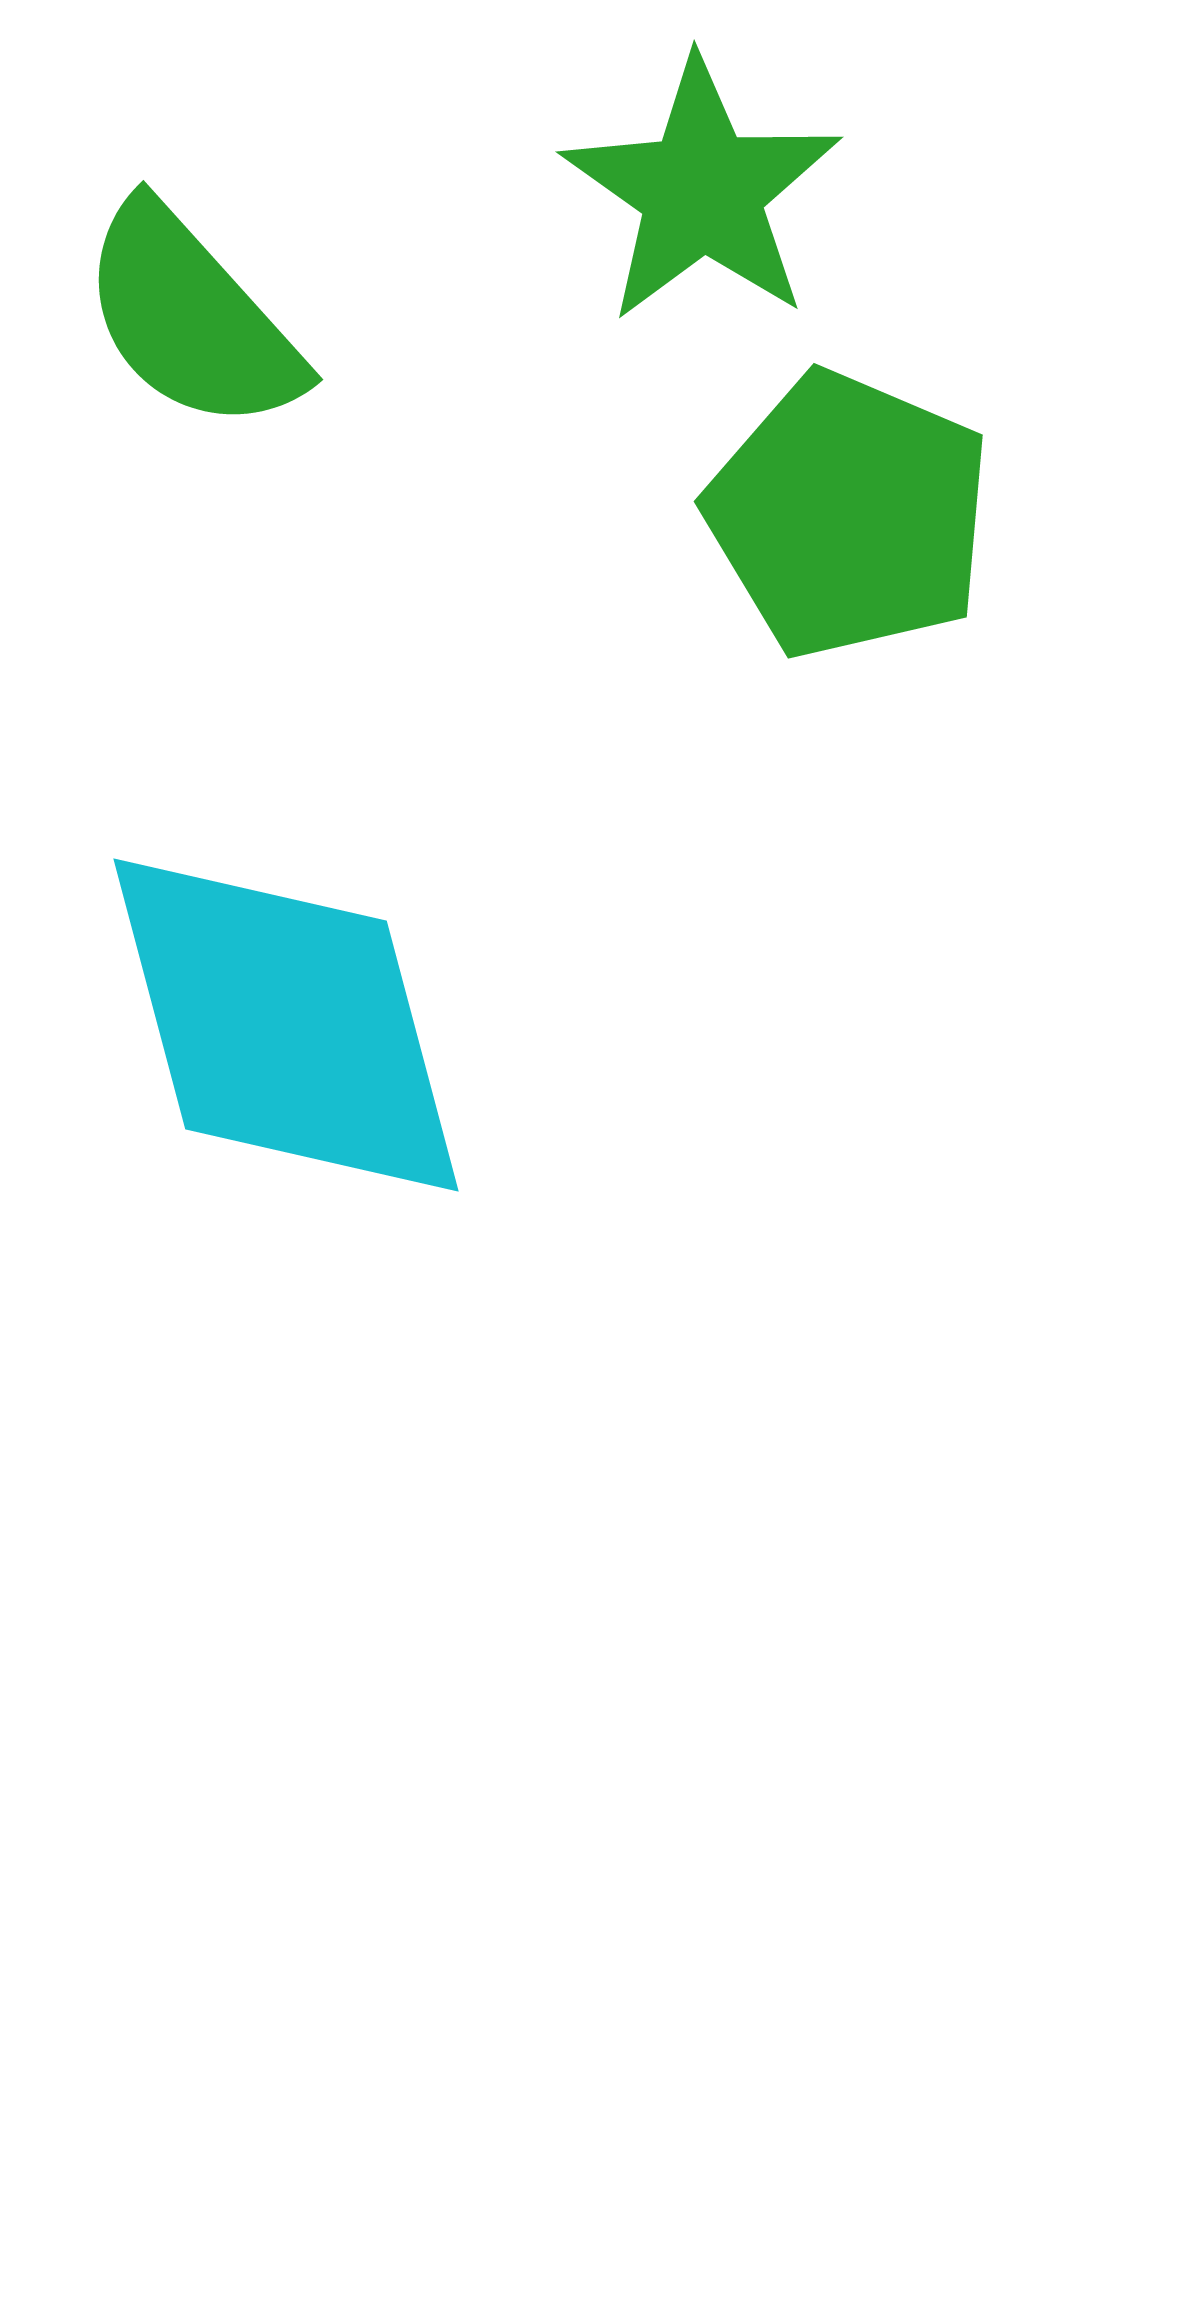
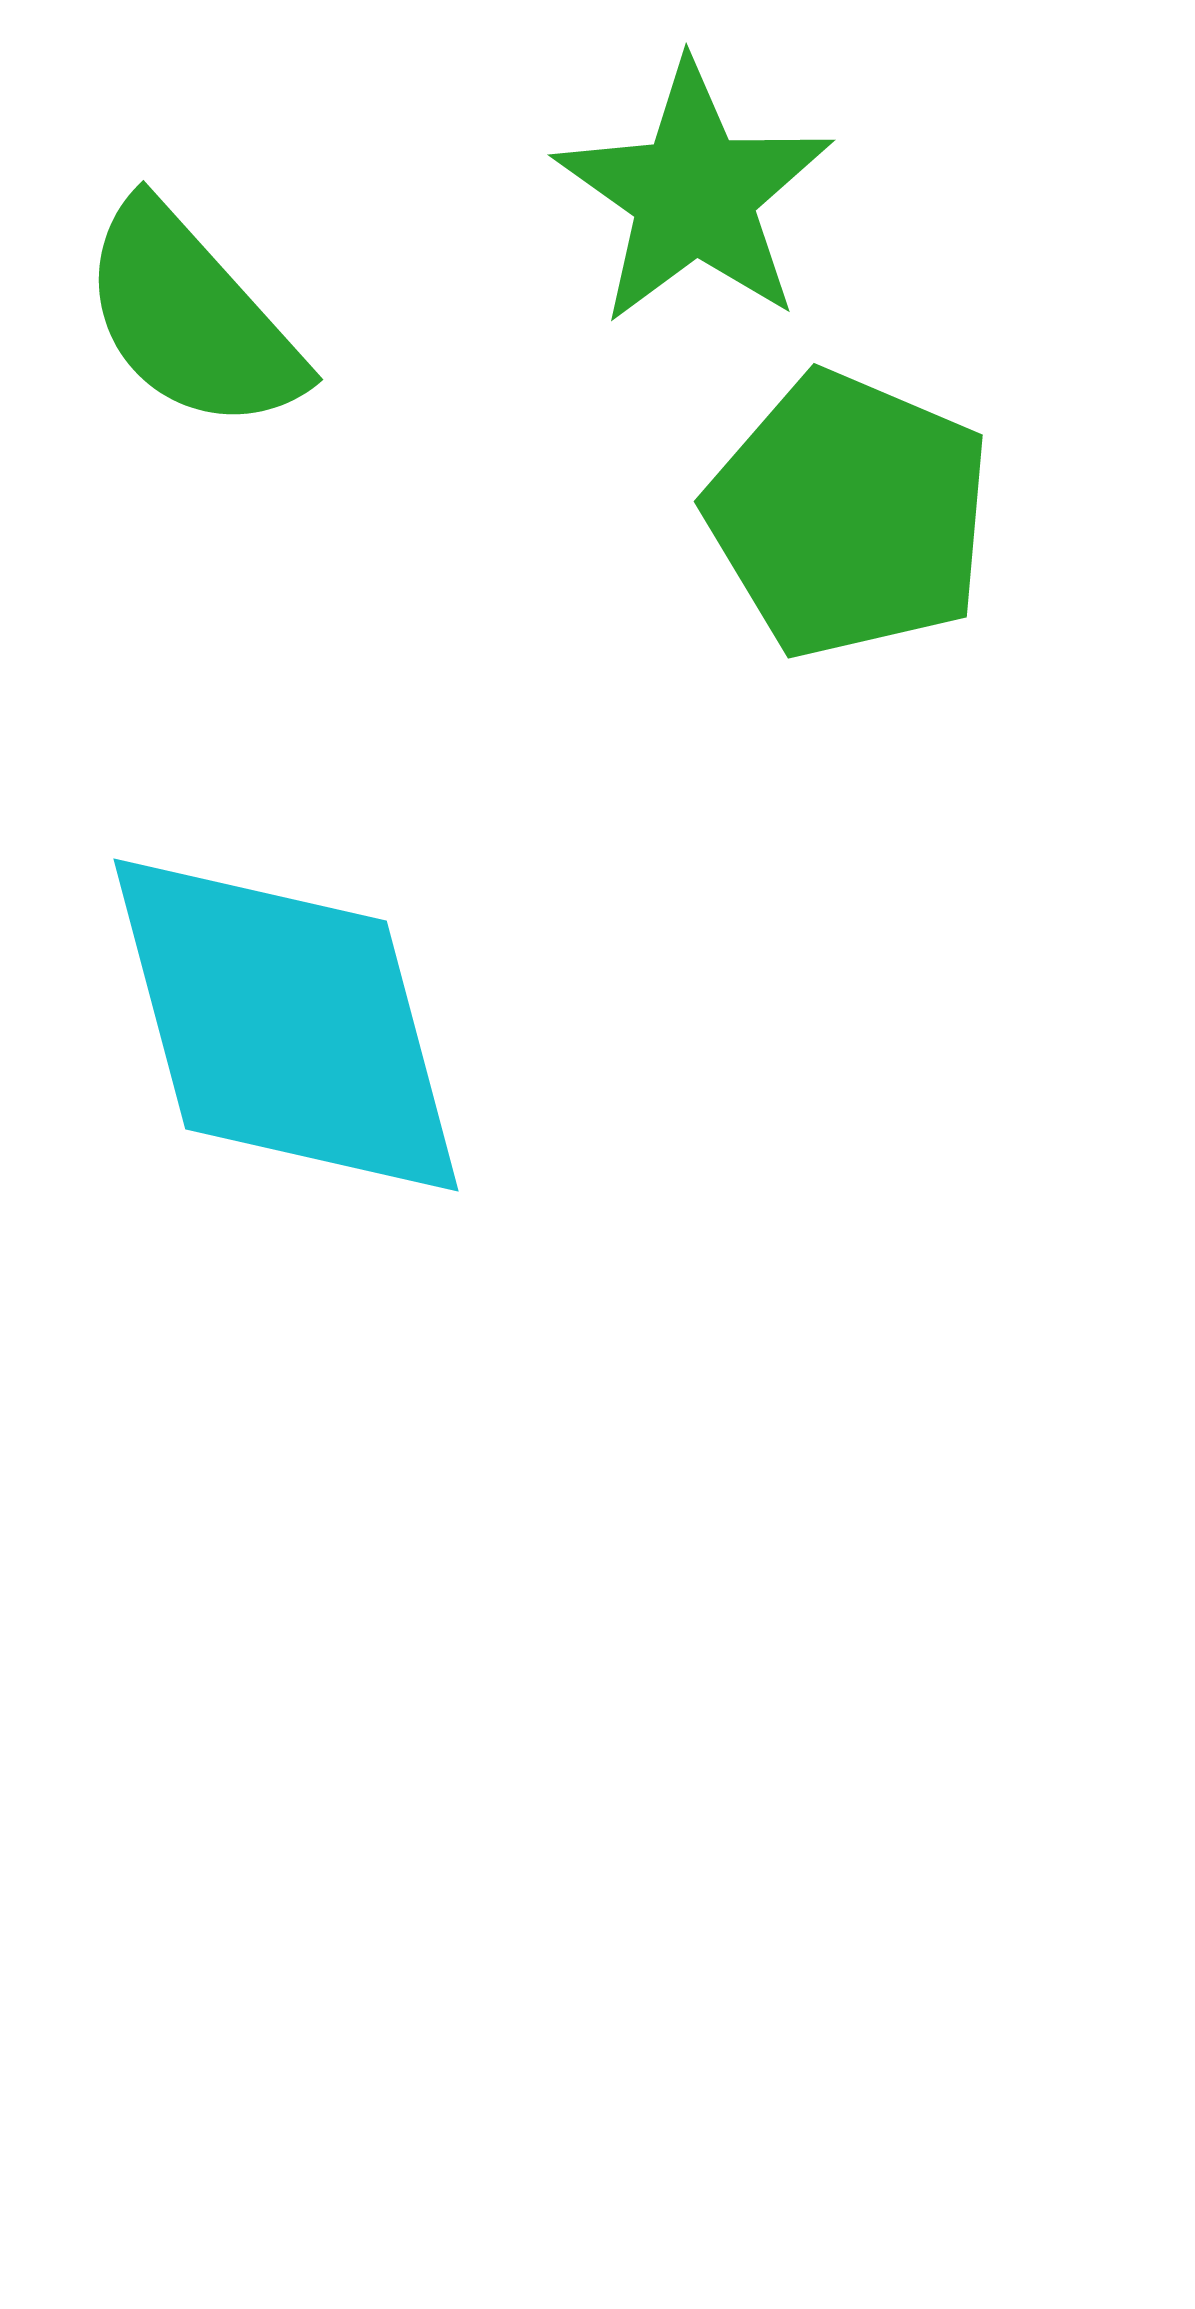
green star: moved 8 px left, 3 px down
